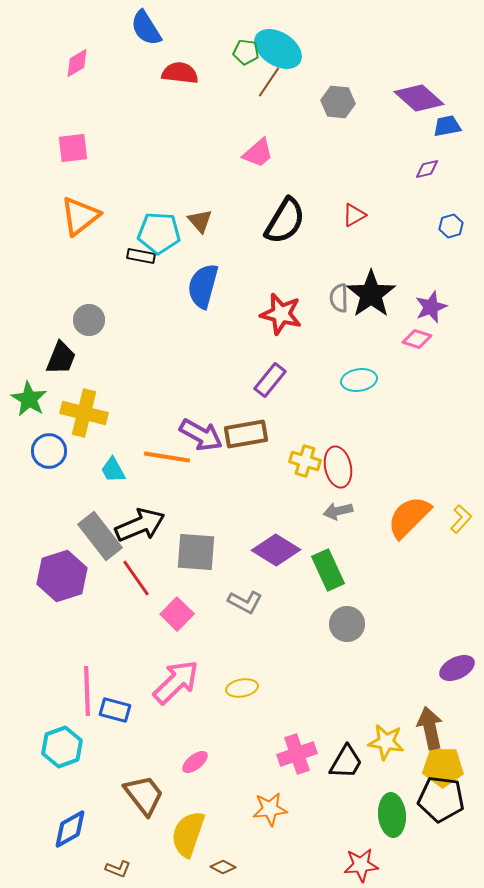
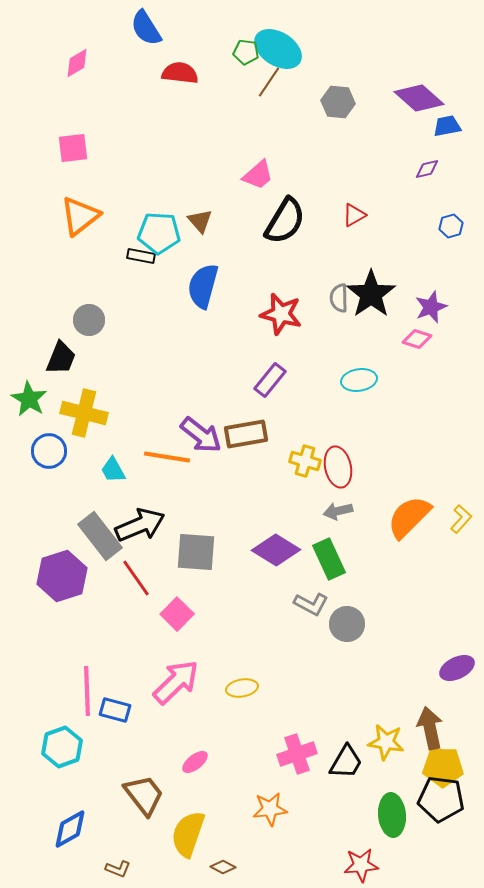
pink trapezoid at (258, 153): moved 22 px down
purple arrow at (201, 435): rotated 9 degrees clockwise
green rectangle at (328, 570): moved 1 px right, 11 px up
gray L-shape at (245, 602): moved 66 px right, 2 px down
